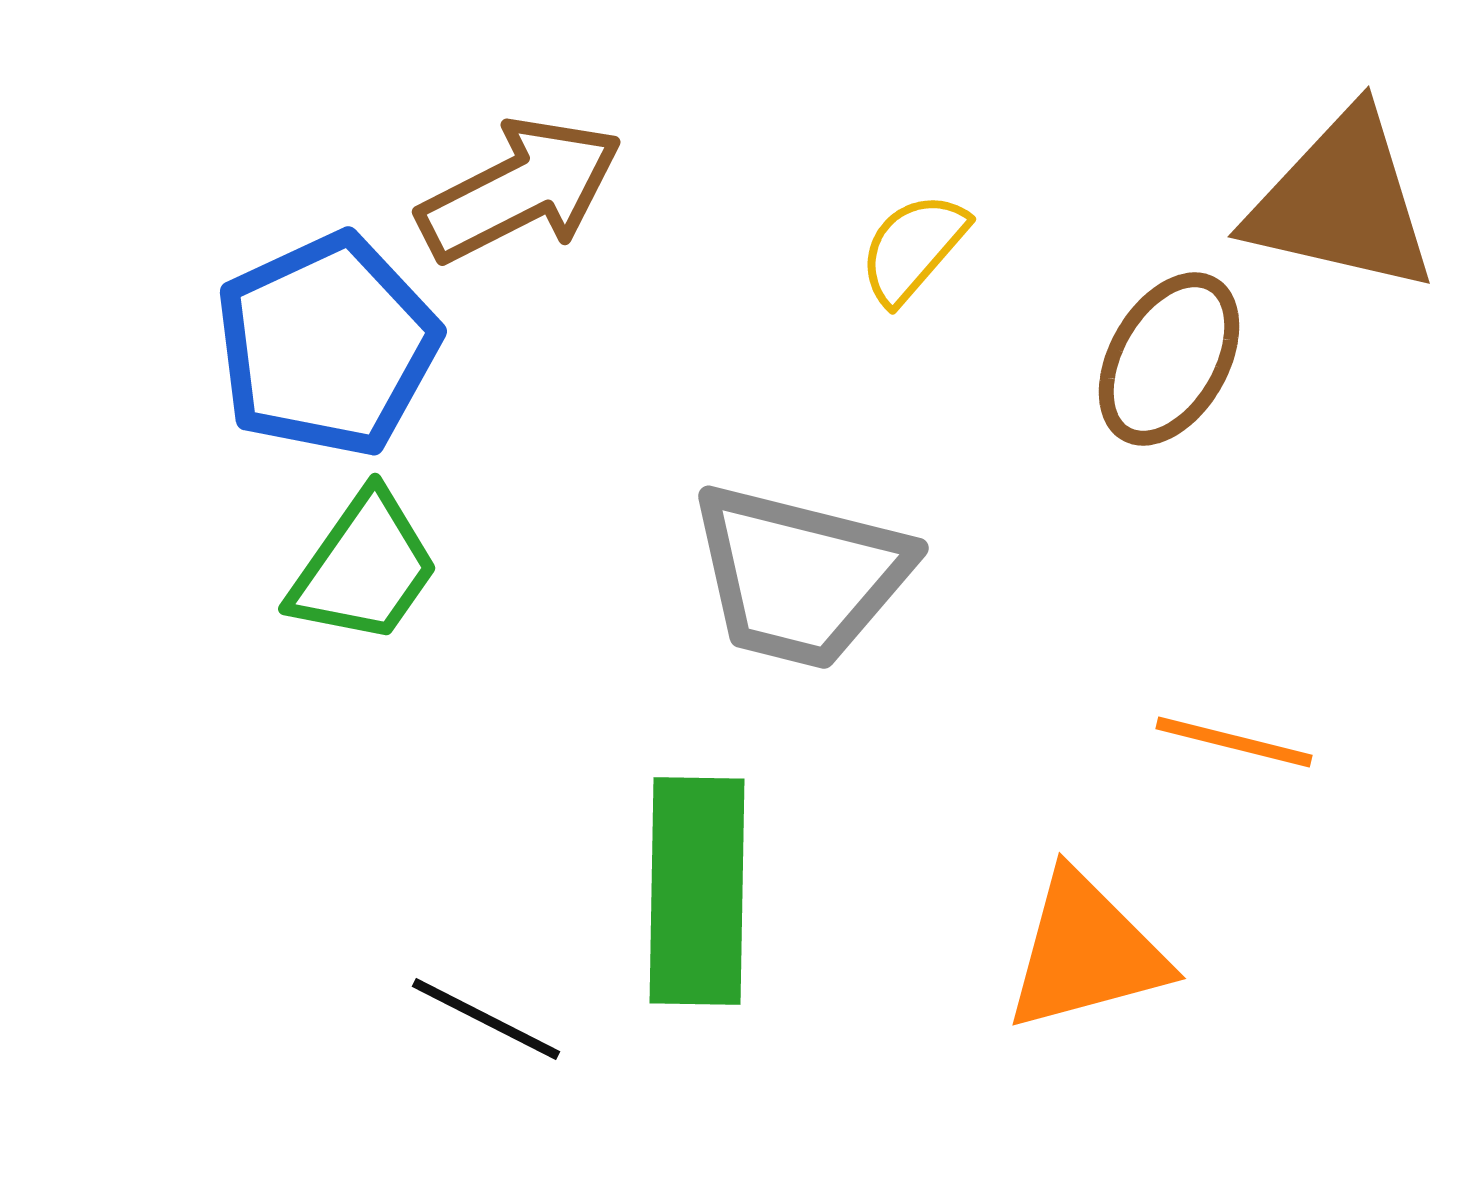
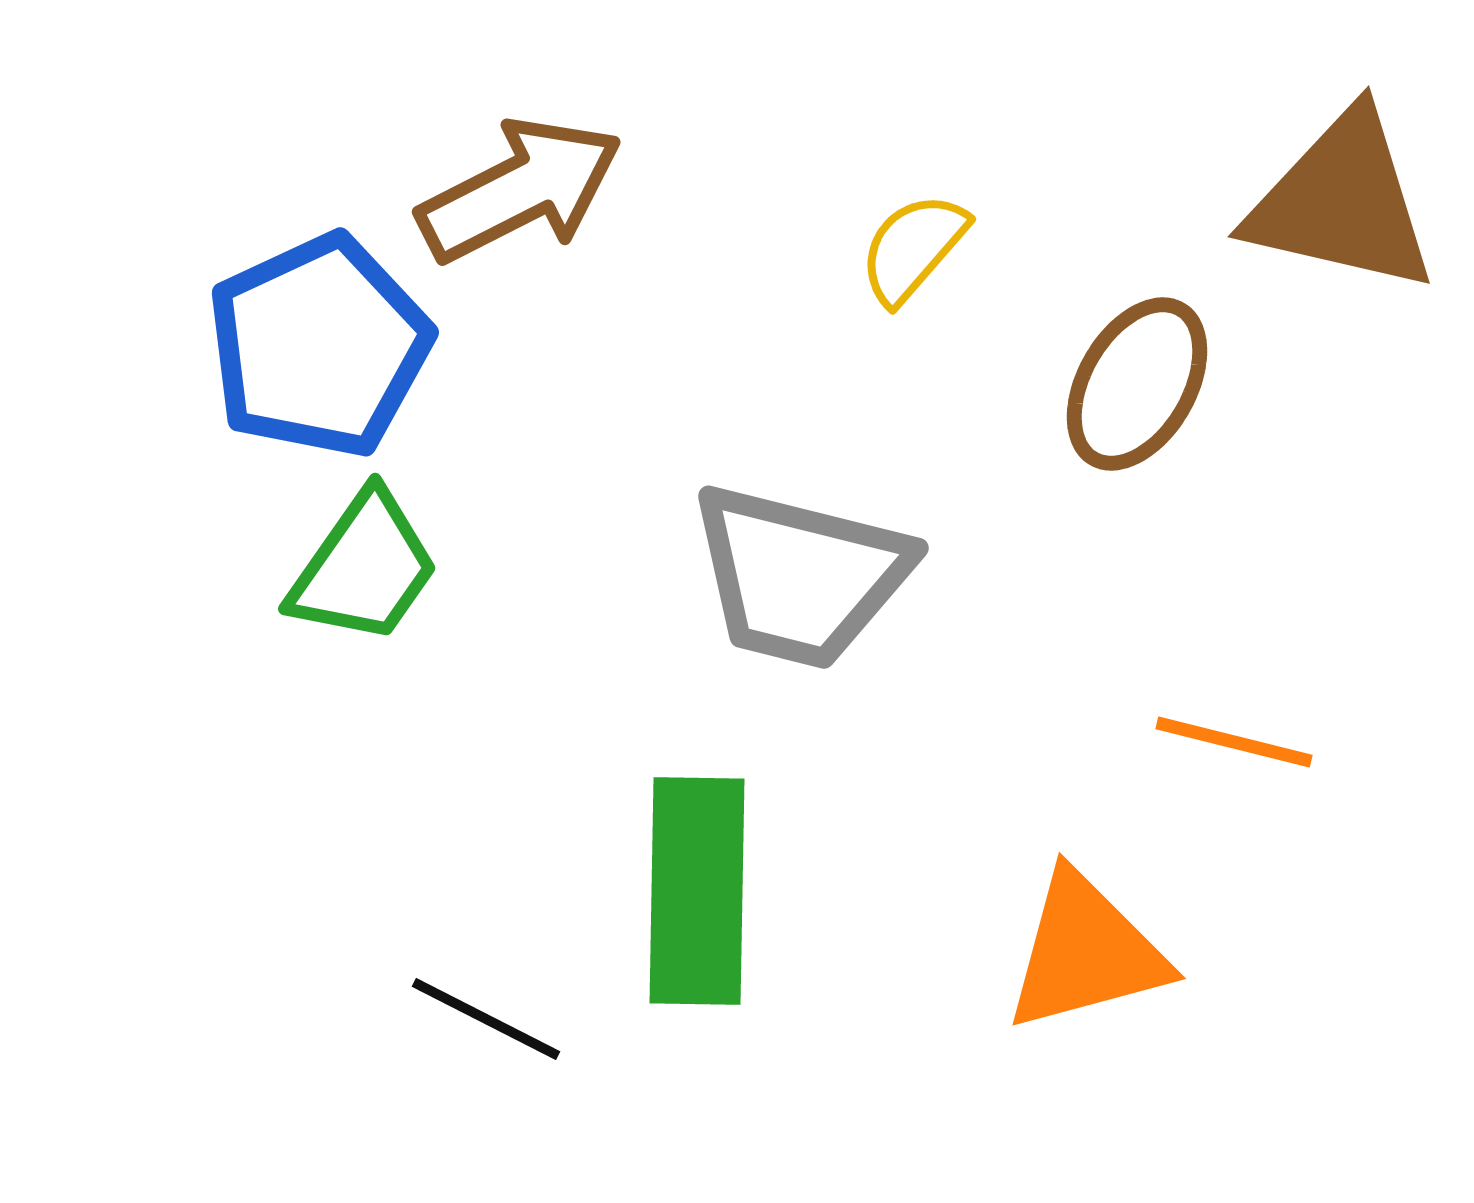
blue pentagon: moved 8 px left, 1 px down
brown ellipse: moved 32 px left, 25 px down
